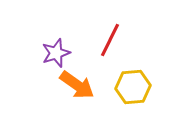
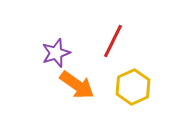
red line: moved 3 px right, 1 px down
yellow hexagon: rotated 20 degrees counterclockwise
